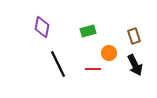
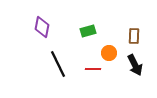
brown rectangle: rotated 21 degrees clockwise
